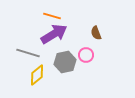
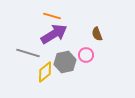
brown semicircle: moved 1 px right, 1 px down
yellow diamond: moved 8 px right, 3 px up
